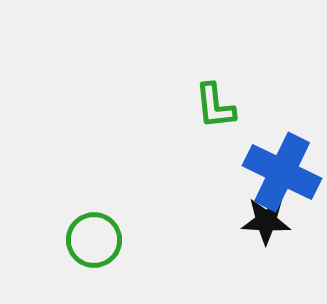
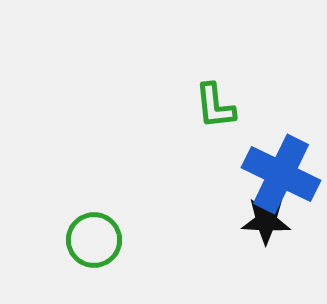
blue cross: moved 1 px left, 2 px down
